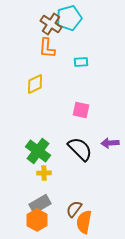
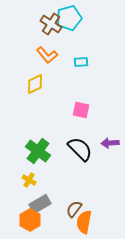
orange L-shape: moved 7 px down; rotated 45 degrees counterclockwise
yellow cross: moved 15 px left, 7 px down; rotated 32 degrees clockwise
orange hexagon: moved 7 px left
